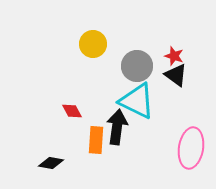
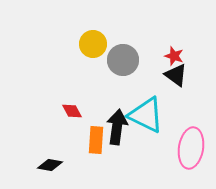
gray circle: moved 14 px left, 6 px up
cyan triangle: moved 9 px right, 14 px down
black diamond: moved 1 px left, 2 px down
